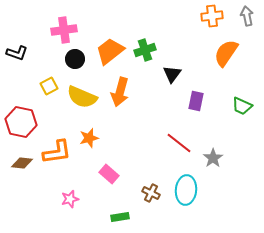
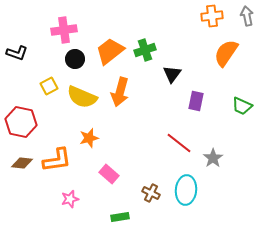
orange L-shape: moved 8 px down
